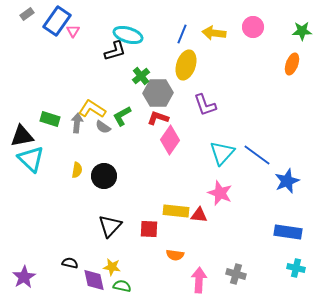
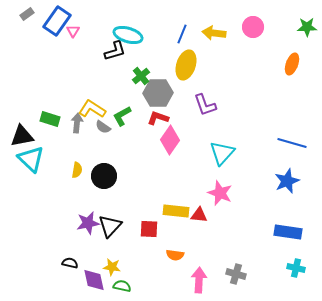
green star at (302, 31): moved 5 px right, 4 px up
blue line at (257, 155): moved 35 px right, 12 px up; rotated 20 degrees counterclockwise
purple star at (24, 277): moved 64 px right, 54 px up; rotated 20 degrees clockwise
